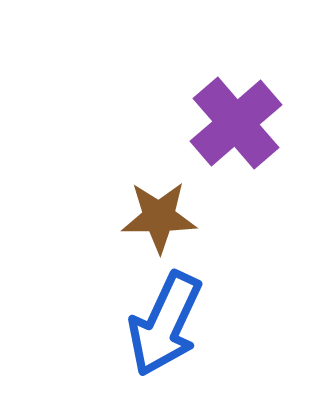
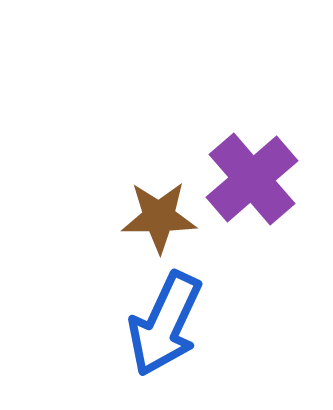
purple cross: moved 16 px right, 56 px down
